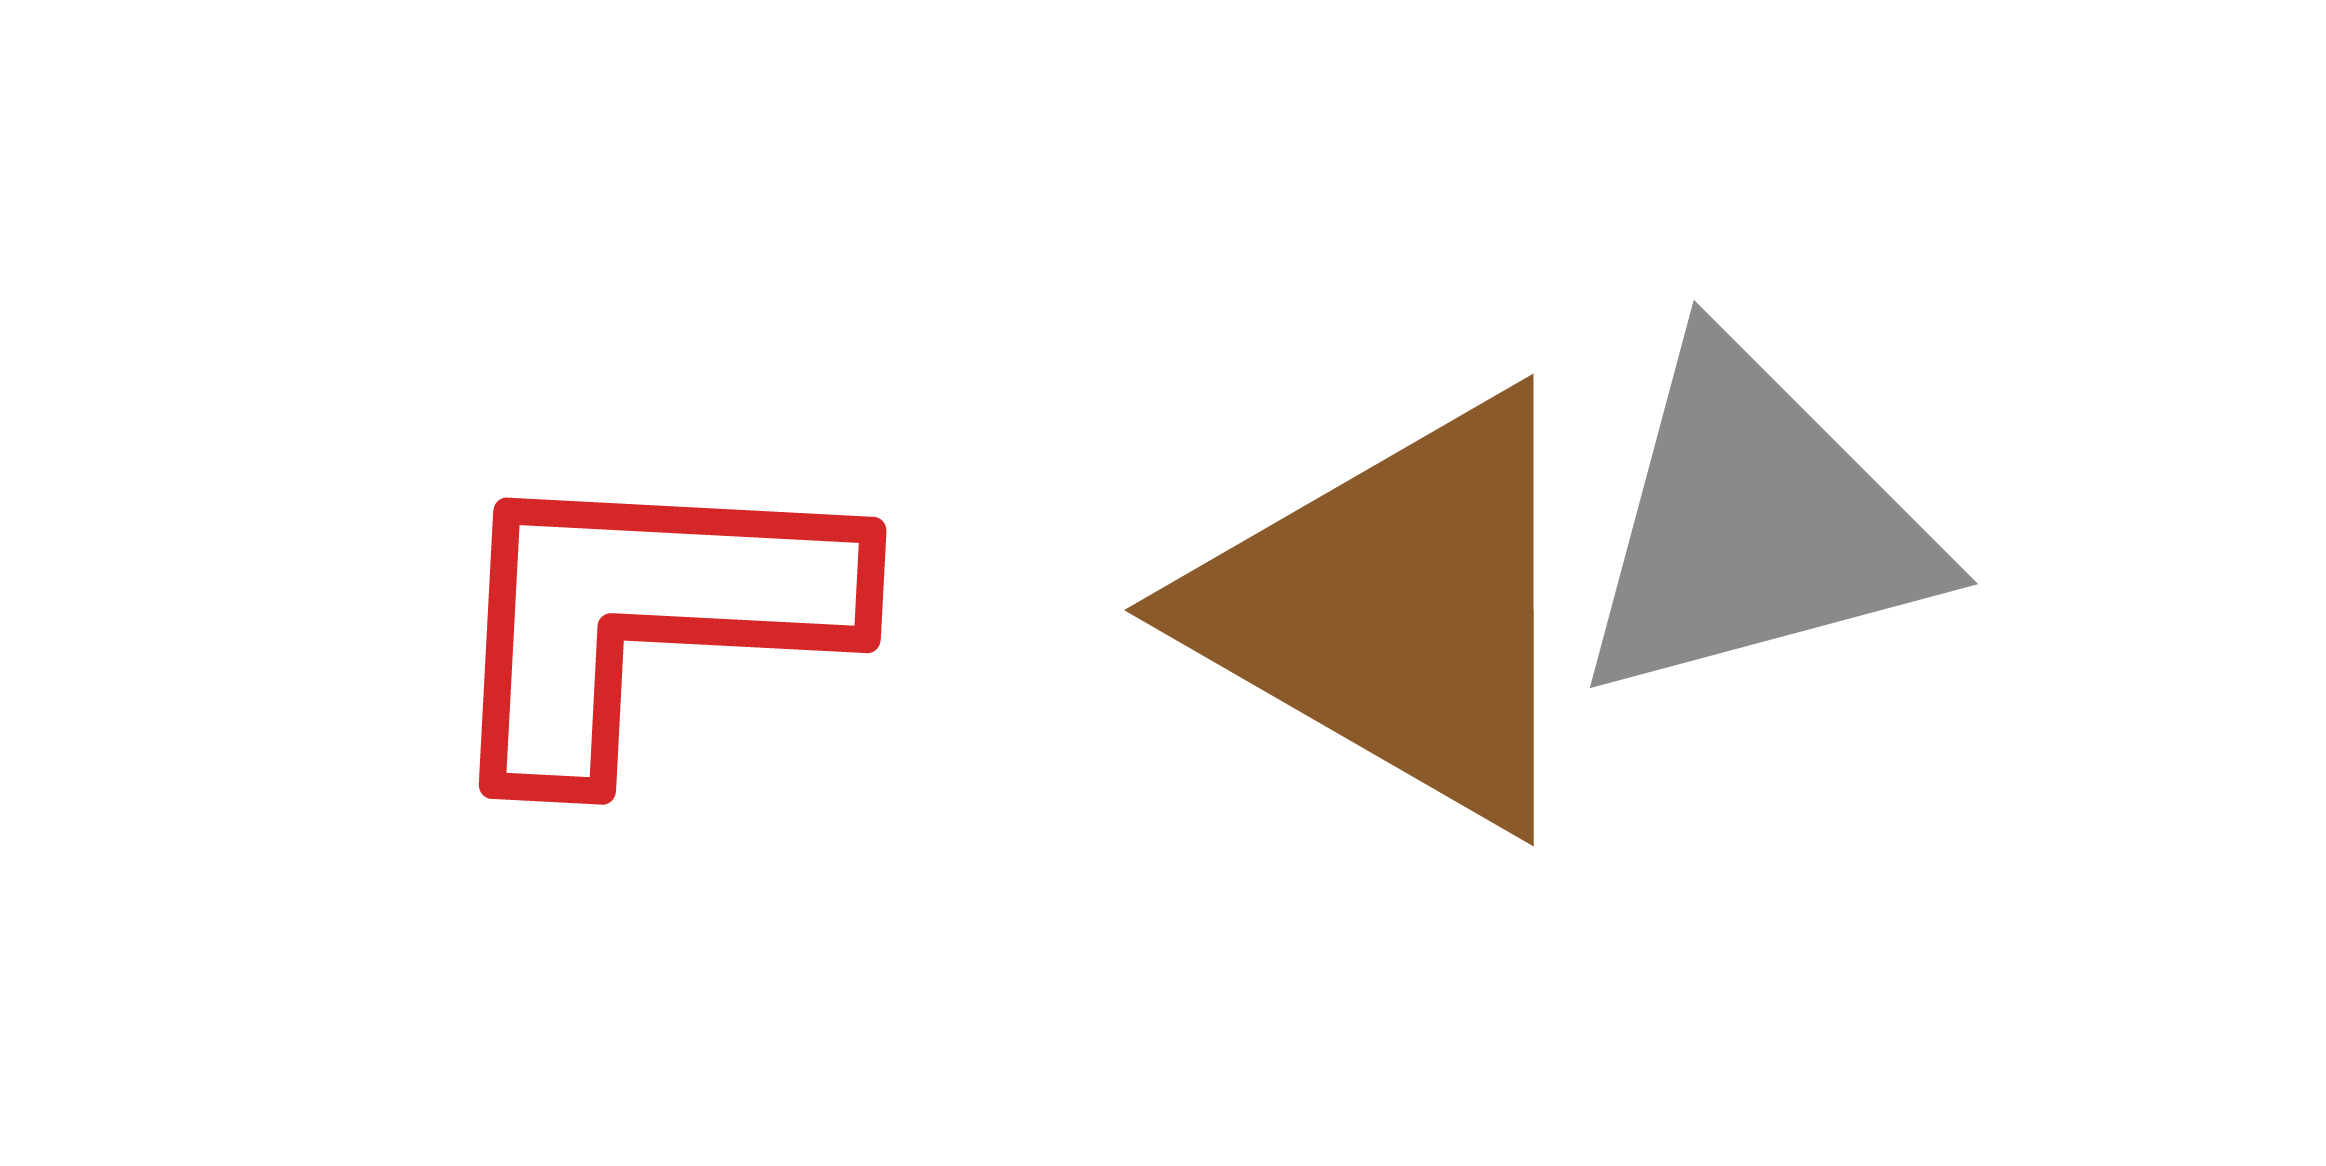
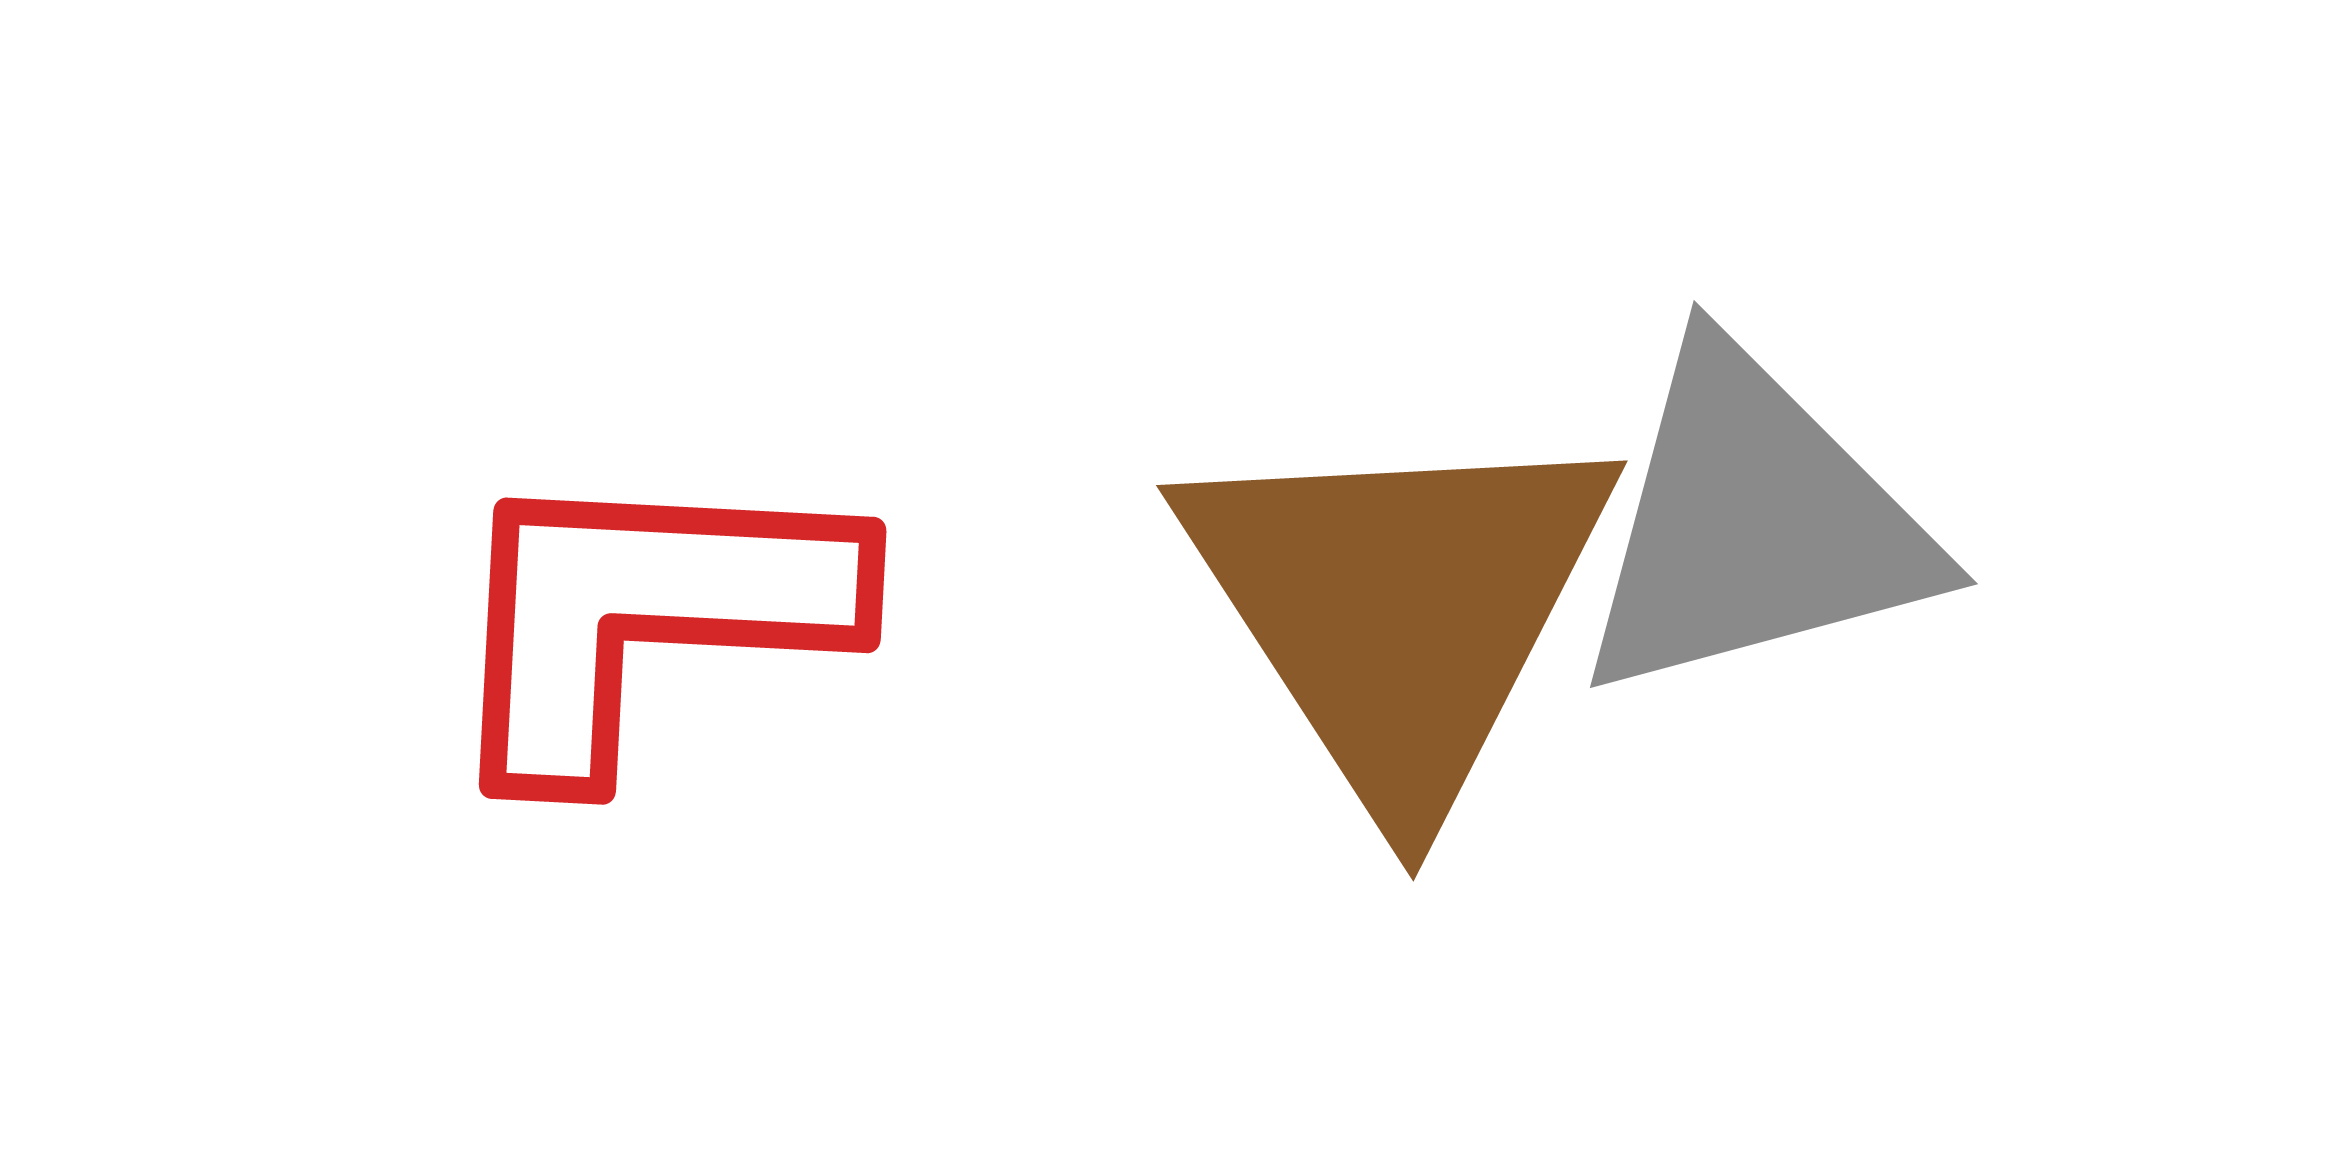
brown triangle: moved 2 px right, 1 px up; rotated 27 degrees clockwise
